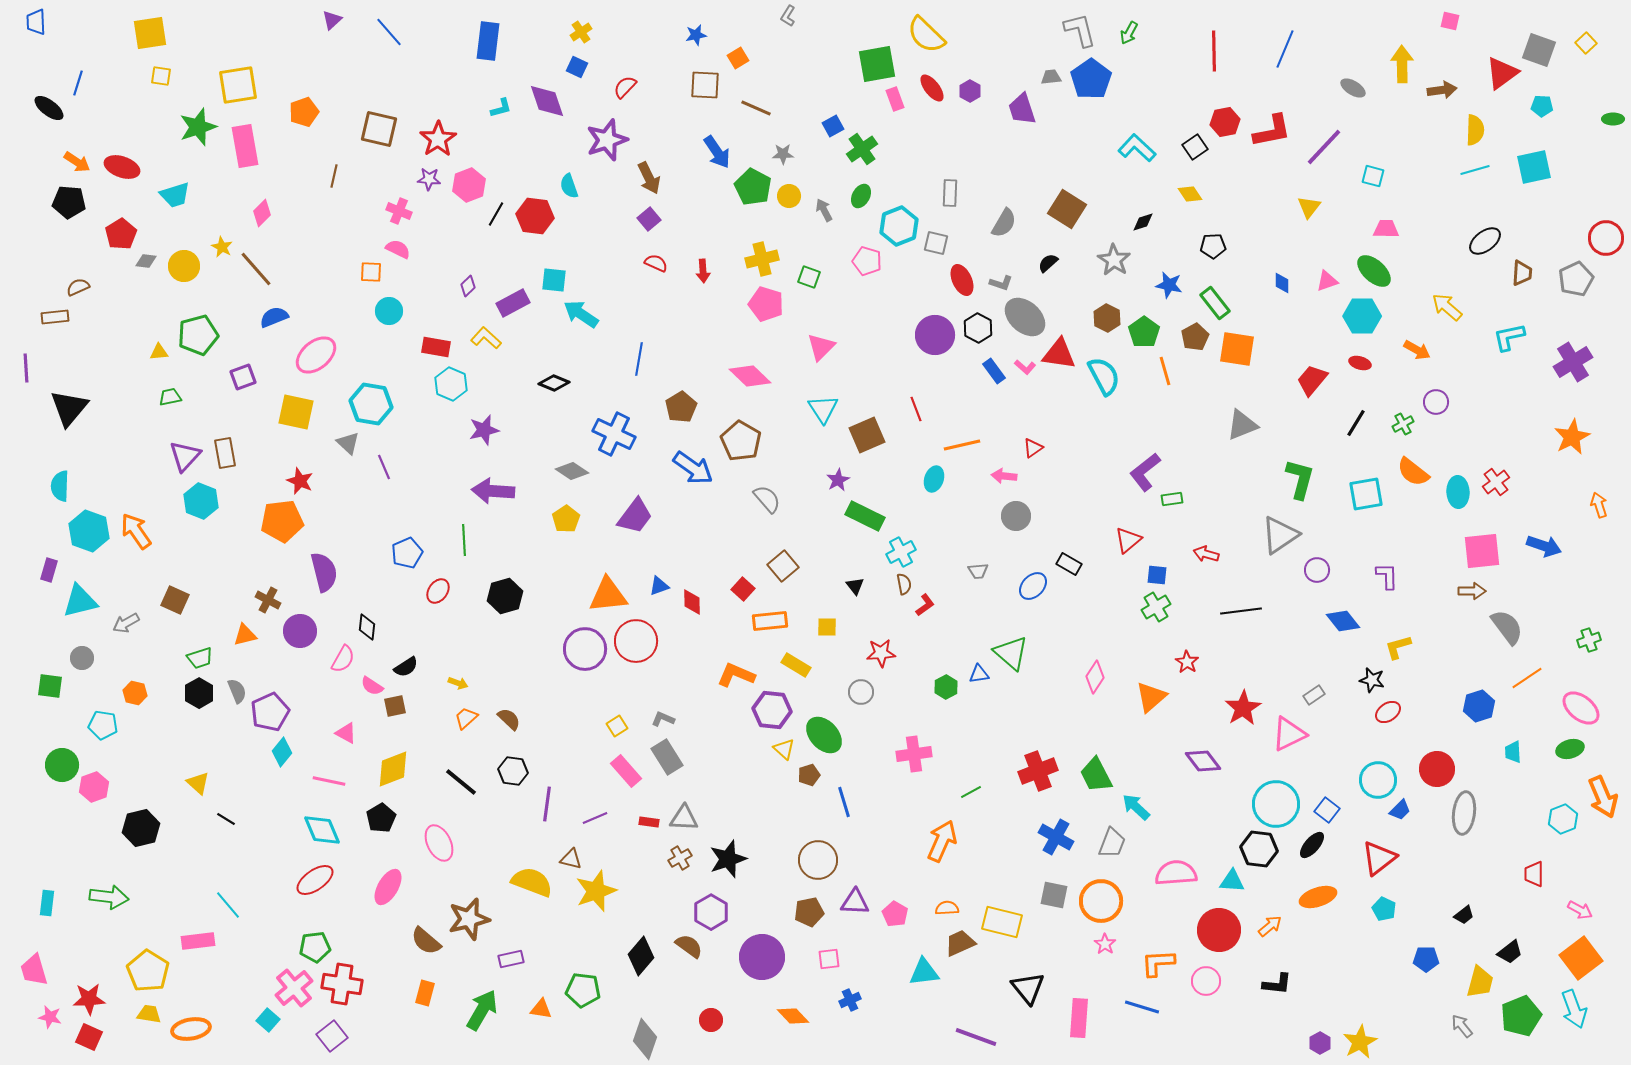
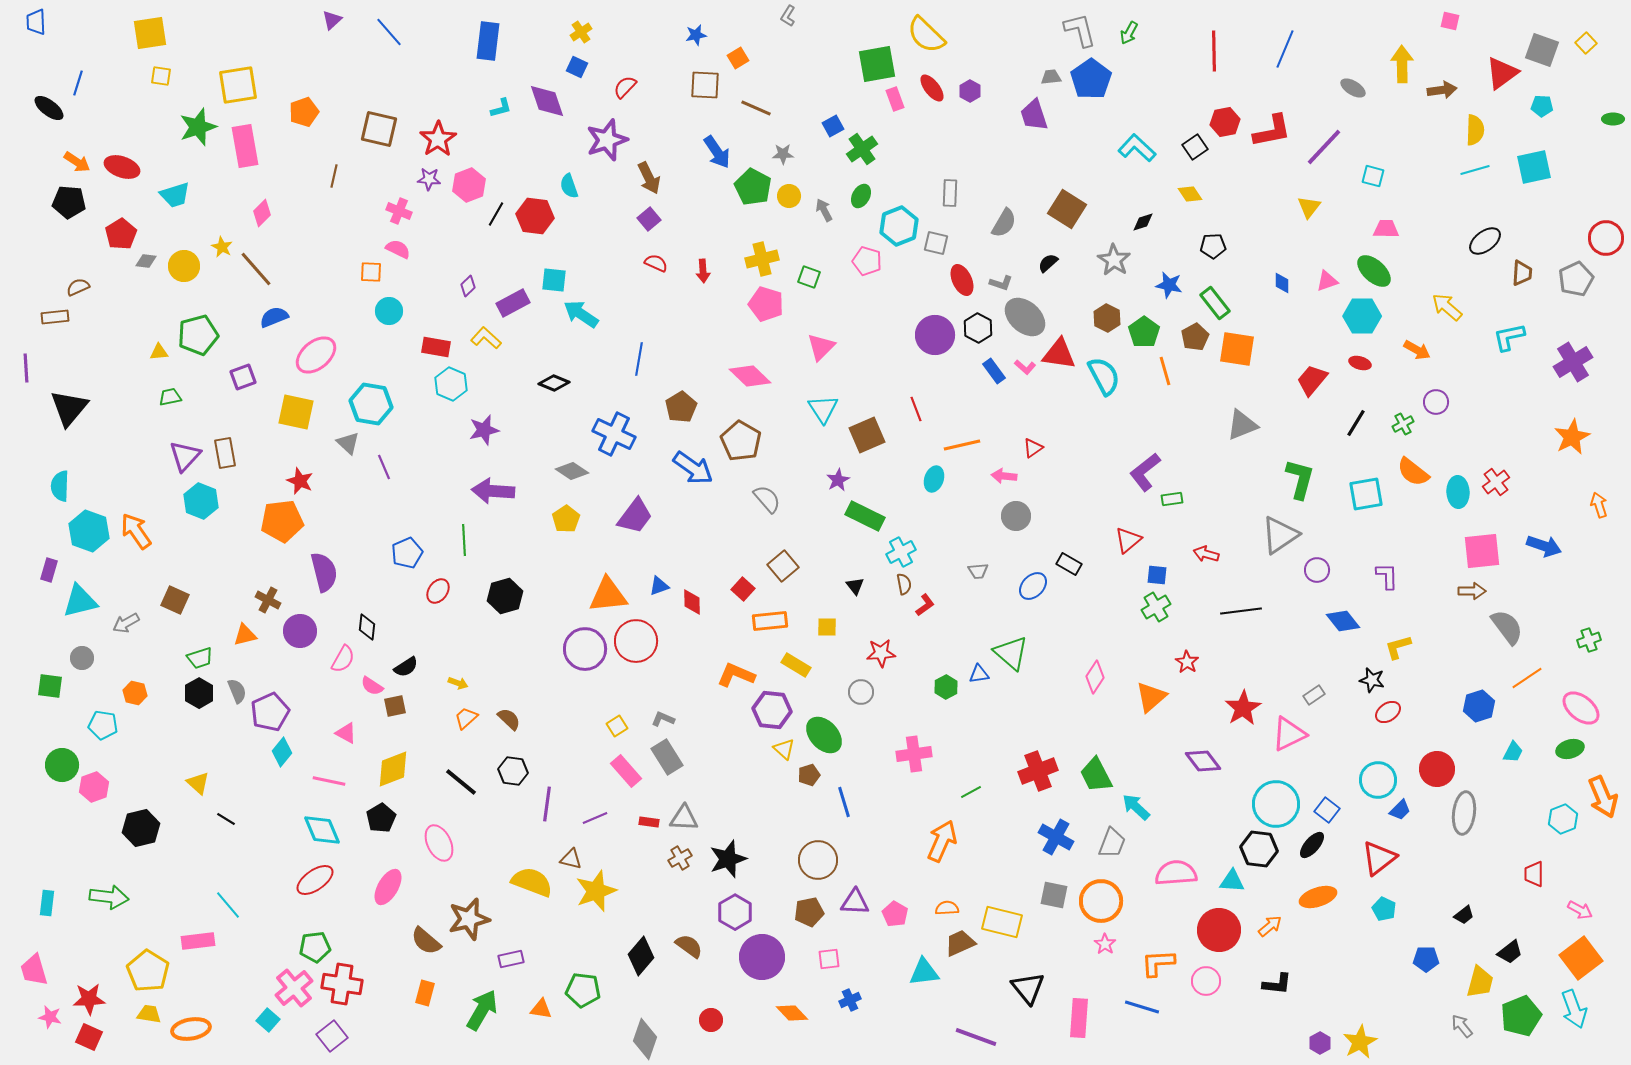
gray square at (1539, 50): moved 3 px right
purple trapezoid at (1022, 109): moved 12 px right, 6 px down
cyan trapezoid at (1513, 752): rotated 150 degrees counterclockwise
purple hexagon at (711, 912): moved 24 px right
orange diamond at (793, 1016): moved 1 px left, 3 px up
